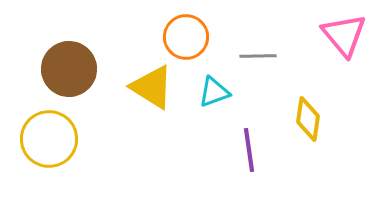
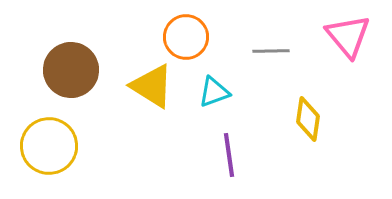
pink triangle: moved 4 px right, 1 px down
gray line: moved 13 px right, 5 px up
brown circle: moved 2 px right, 1 px down
yellow triangle: moved 1 px up
yellow circle: moved 7 px down
purple line: moved 20 px left, 5 px down
